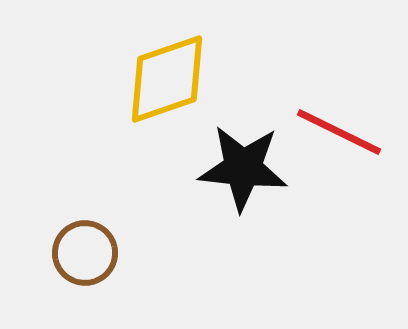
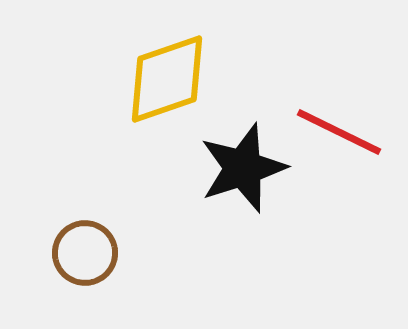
black star: rotated 24 degrees counterclockwise
